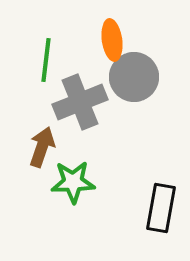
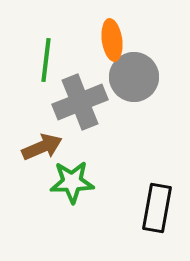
brown arrow: rotated 48 degrees clockwise
green star: moved 1 px left
black rectangle: moved 4 px left
